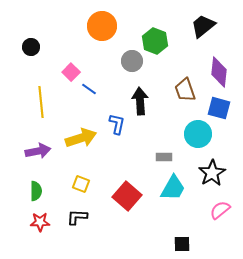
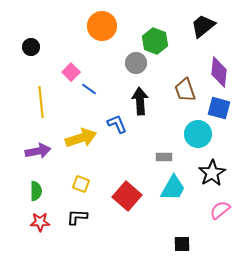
gray circle: moved 4 px right, 2 px down
blue L-shape: rotated 35 degrees counterclockwise
